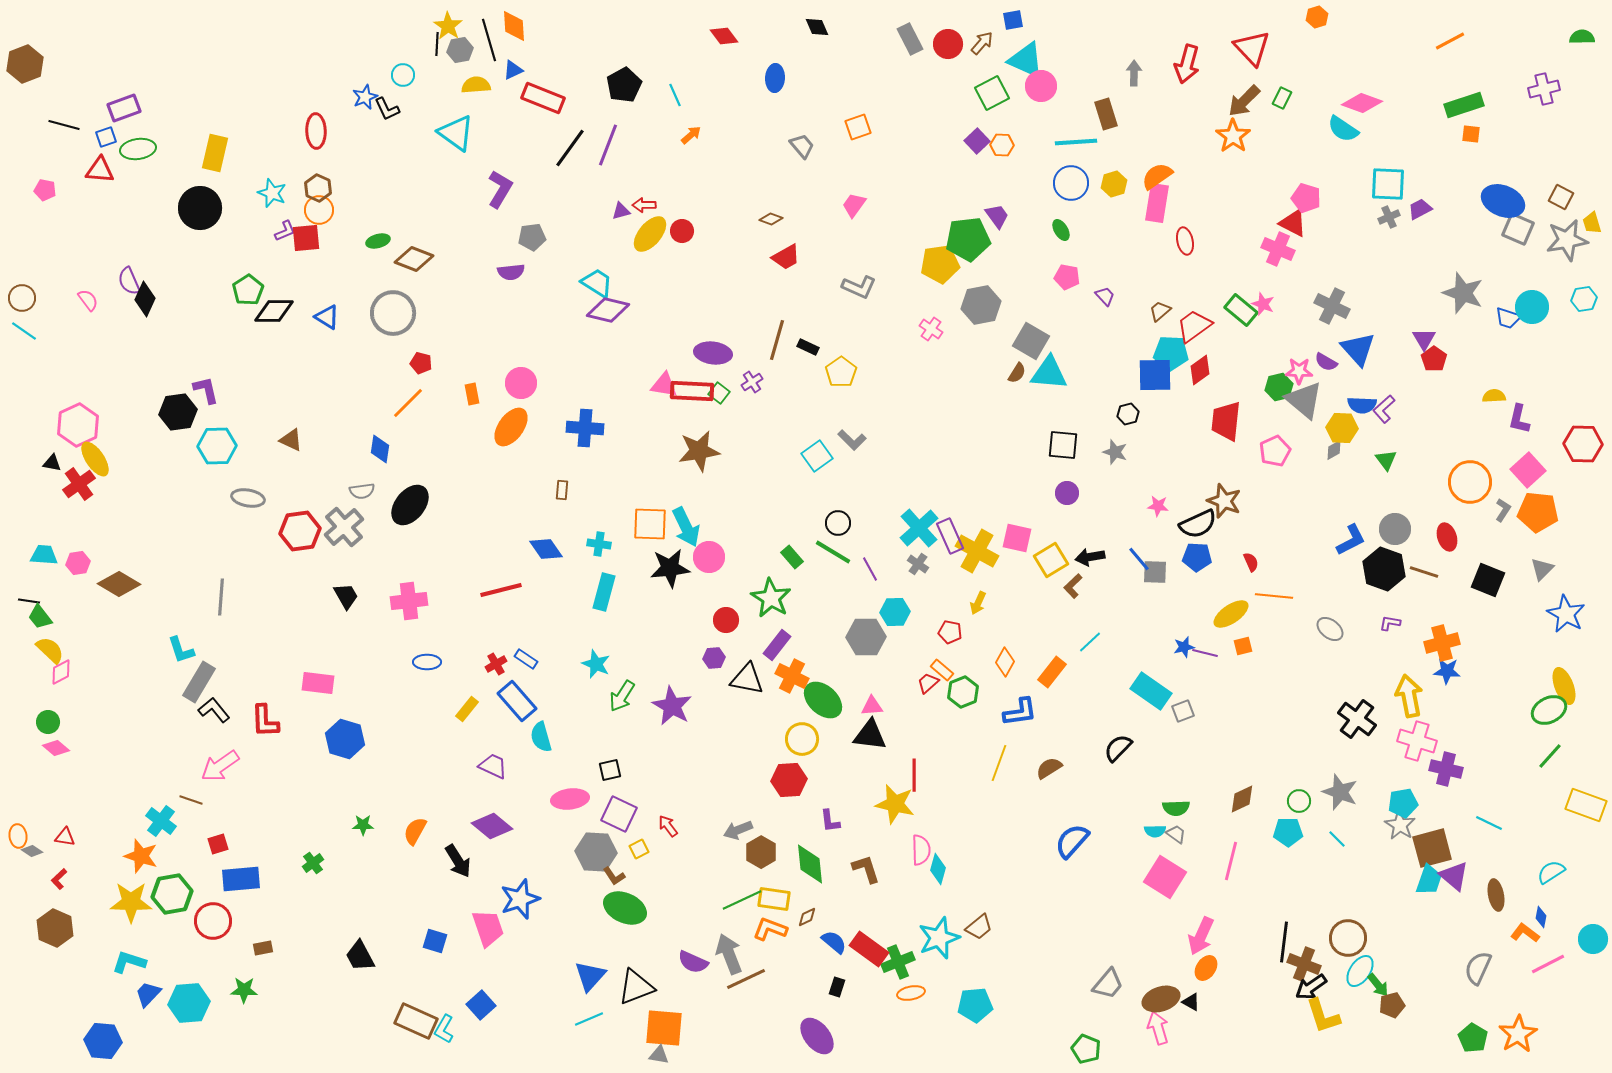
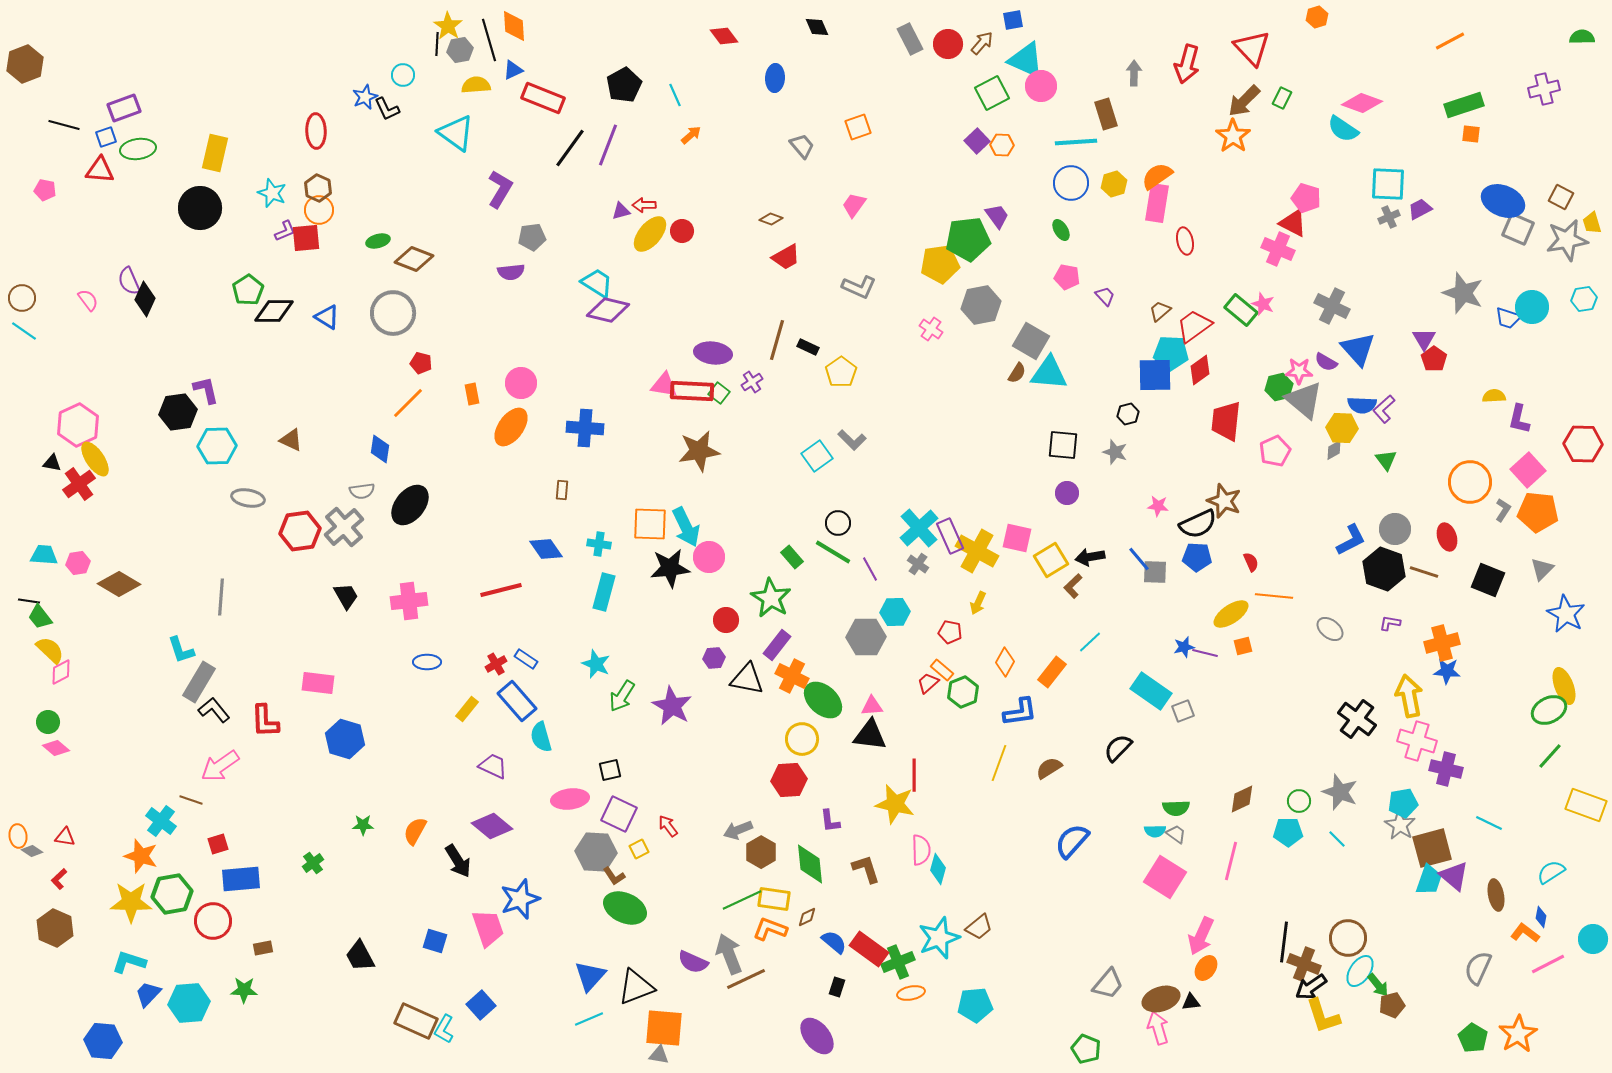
black triangle at (1191, 1002): rotated 36 degrees counterclockwise
